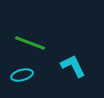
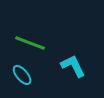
cyan ellipse: rotated 65 degrees clockwise
